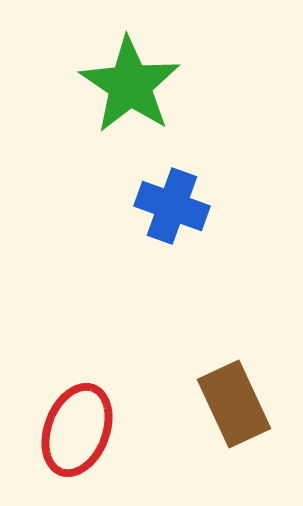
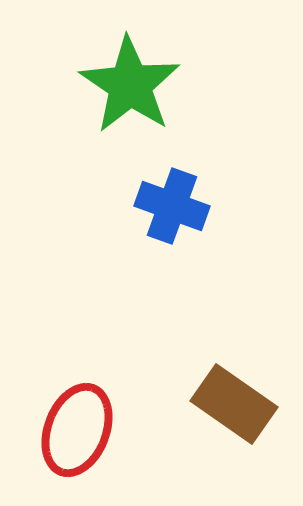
brown rectangle: rotated 30 degrees counterclockwise
